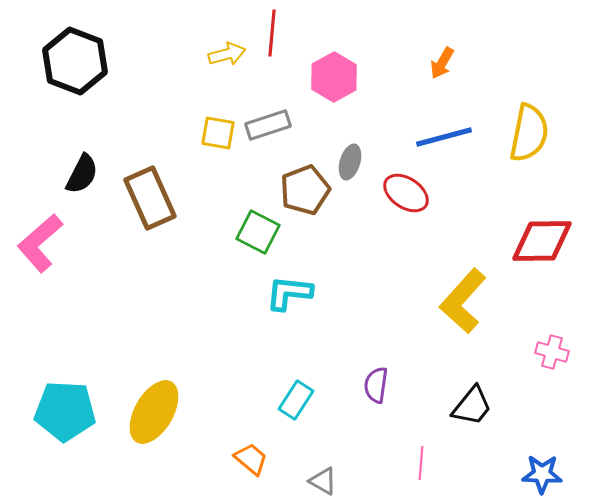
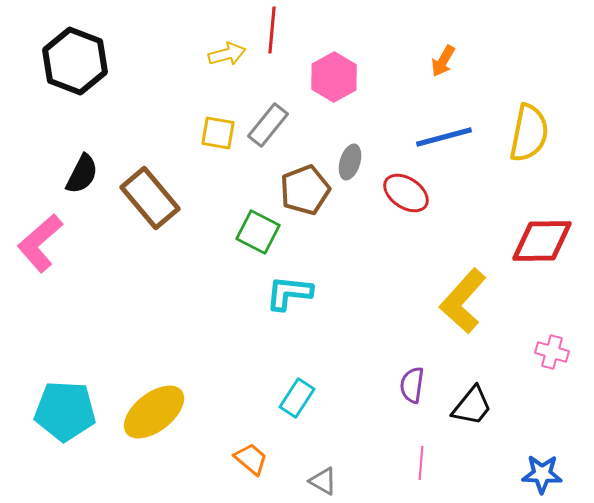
red line: moved 3 px up
orange arrow: moved 1 px right, 2 px up
gray rectangle: rotated 33 degrees counterclockwise
brown rectangle: rotated 16 degrees counterclockwise
purple semicircle: moved 36 px right
cyan rectangle: moved 1 px right, 2 px up
yellow ellipse: rotated 22 degrees clockwise
